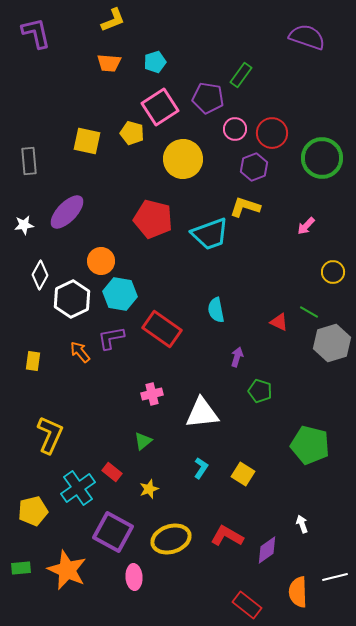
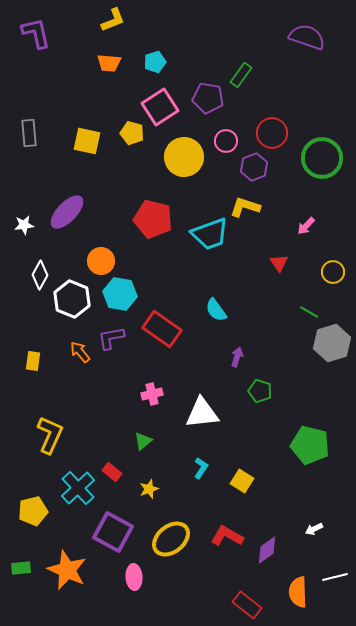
pink circle at (235, 129): moved 9 px left, 12 px down
yellow circle at (183, 159): moved 1 px right, 2 px up
gray rectangle at (29, 161): moved 28 px up
white hexagon at (72, 299): rotated 12 degrees counterclockwise
cyan semicircle at (216, 310): rotated 25 degrees counterclockwise
red triangle at (279, 322): moved 59 px up; rotated 30 degrees clockwise
yellow square at (243, 474): moved 1 px left, 7 px down
cyan cross at (78, 488): rotated 8 degrees counterclockwise
white arrow at (302, 524): moved 12 px right, 5 px down; rotated 96 degrees counterclockwise
yellow ellipse at (171, 539): rotated 21 degrees counterclockwise
